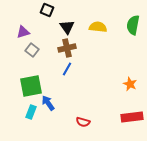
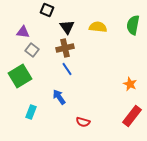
purple triangle: rotated 24 degrees clockwise
brown cross: moved 2 px left
blue line: rotated 64 degrees counterclockwise
green square: moved 11 px left, 10 px up; rotated 20 degrees counterclockwise
blue arrow: moved 11 px right, 6 px up
red rectangle: moved 1 px up; rotated 45 degrees counterclockwise
